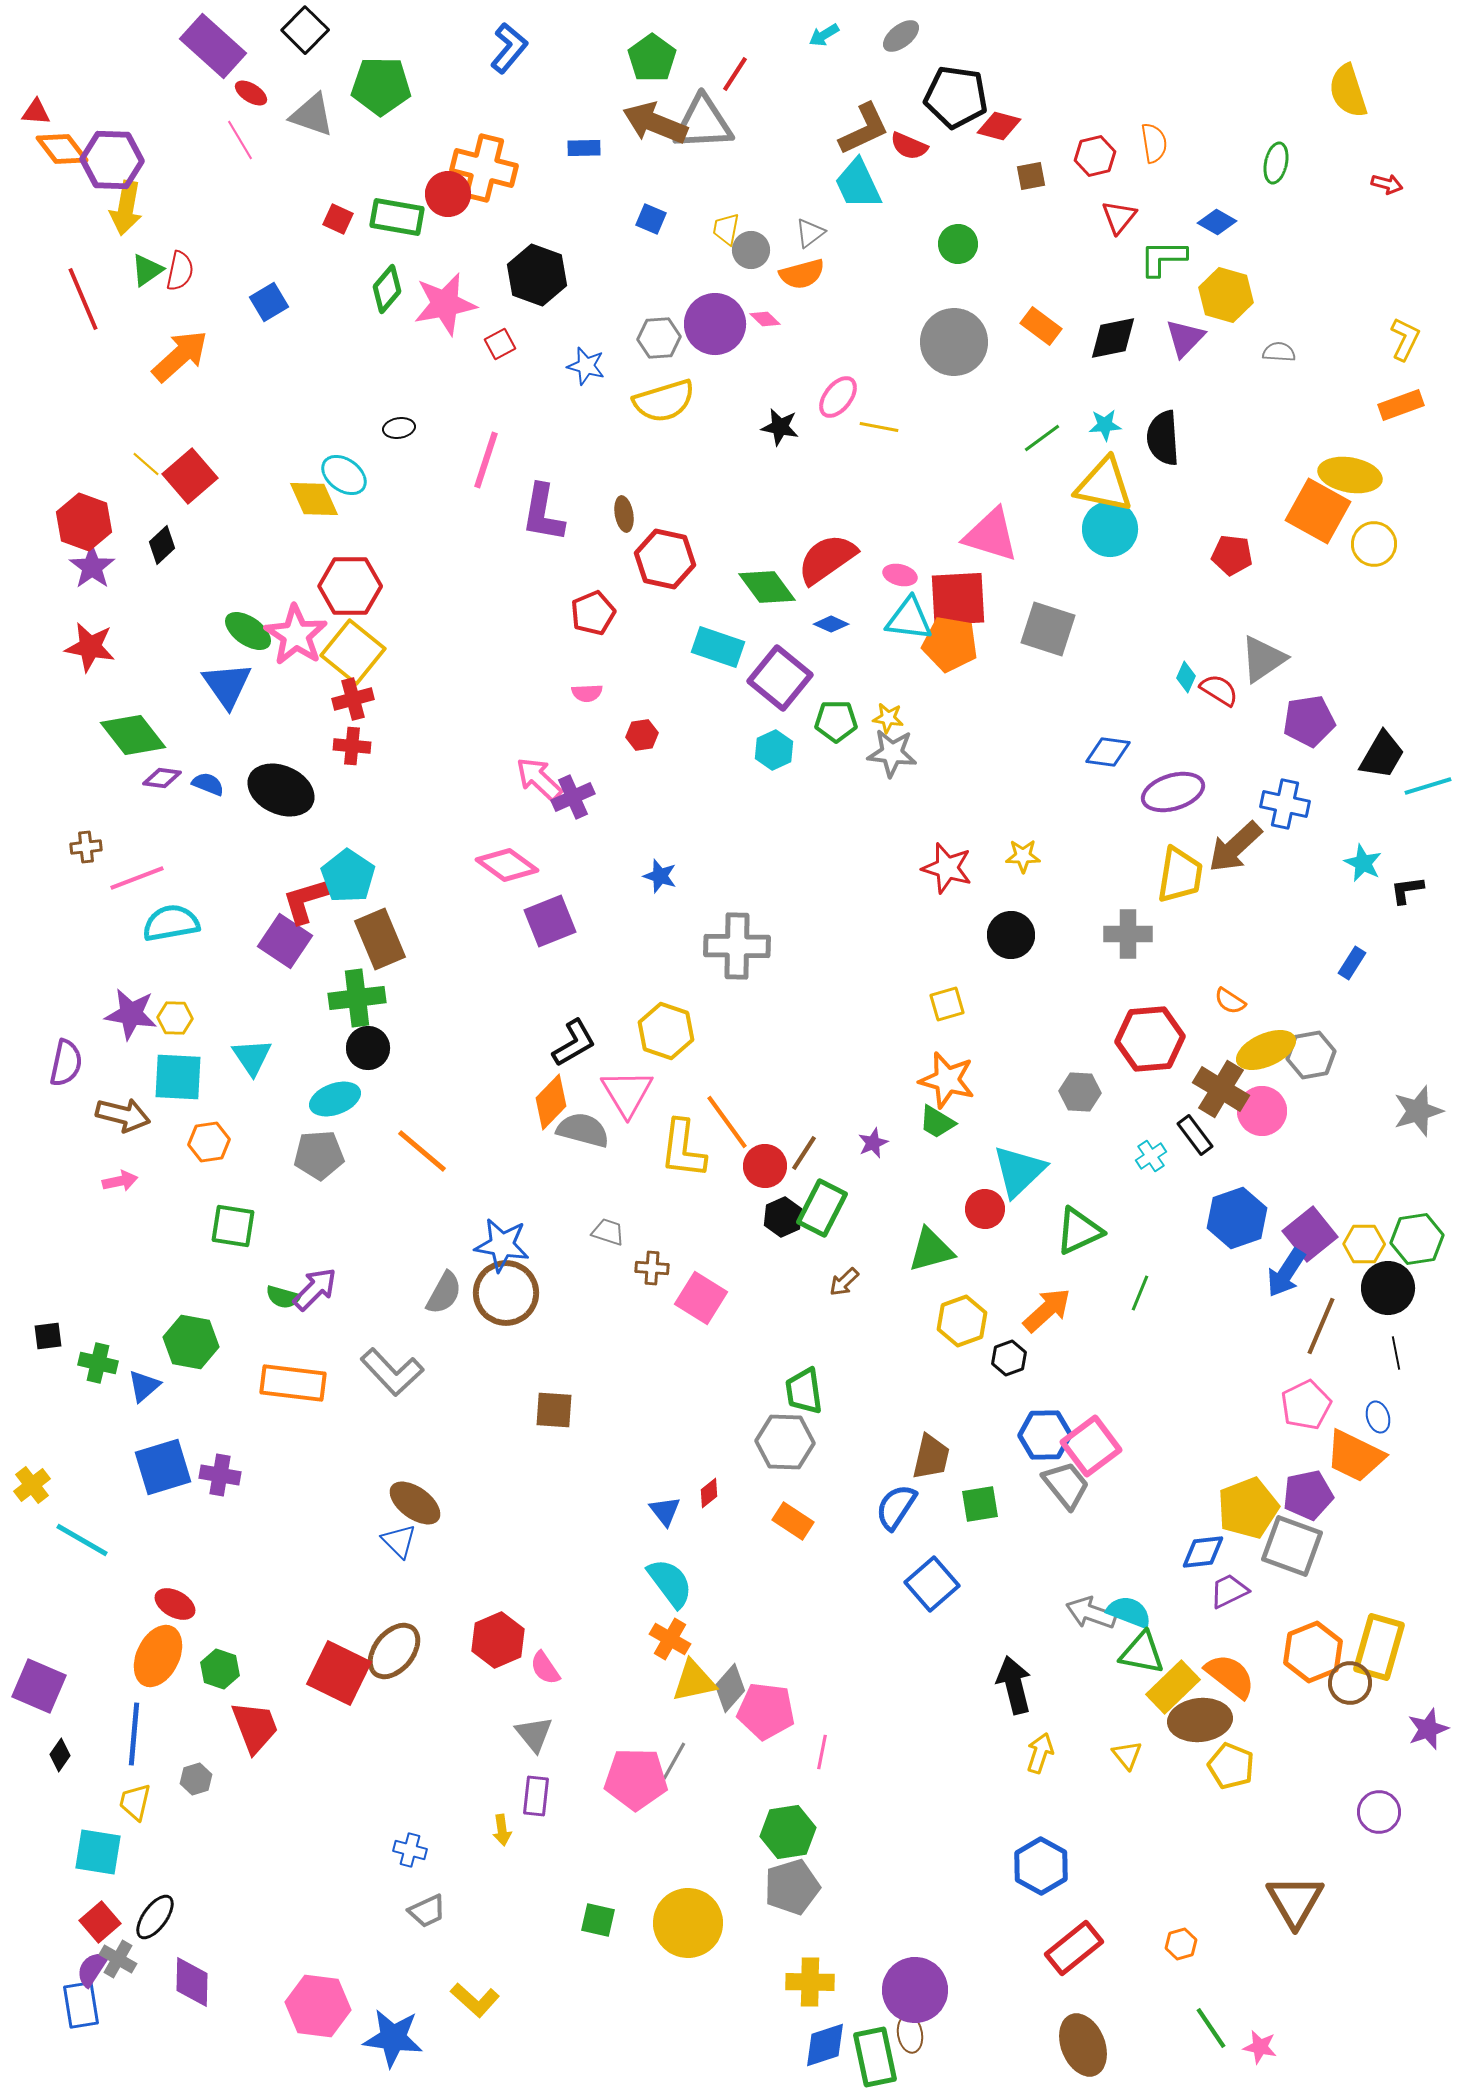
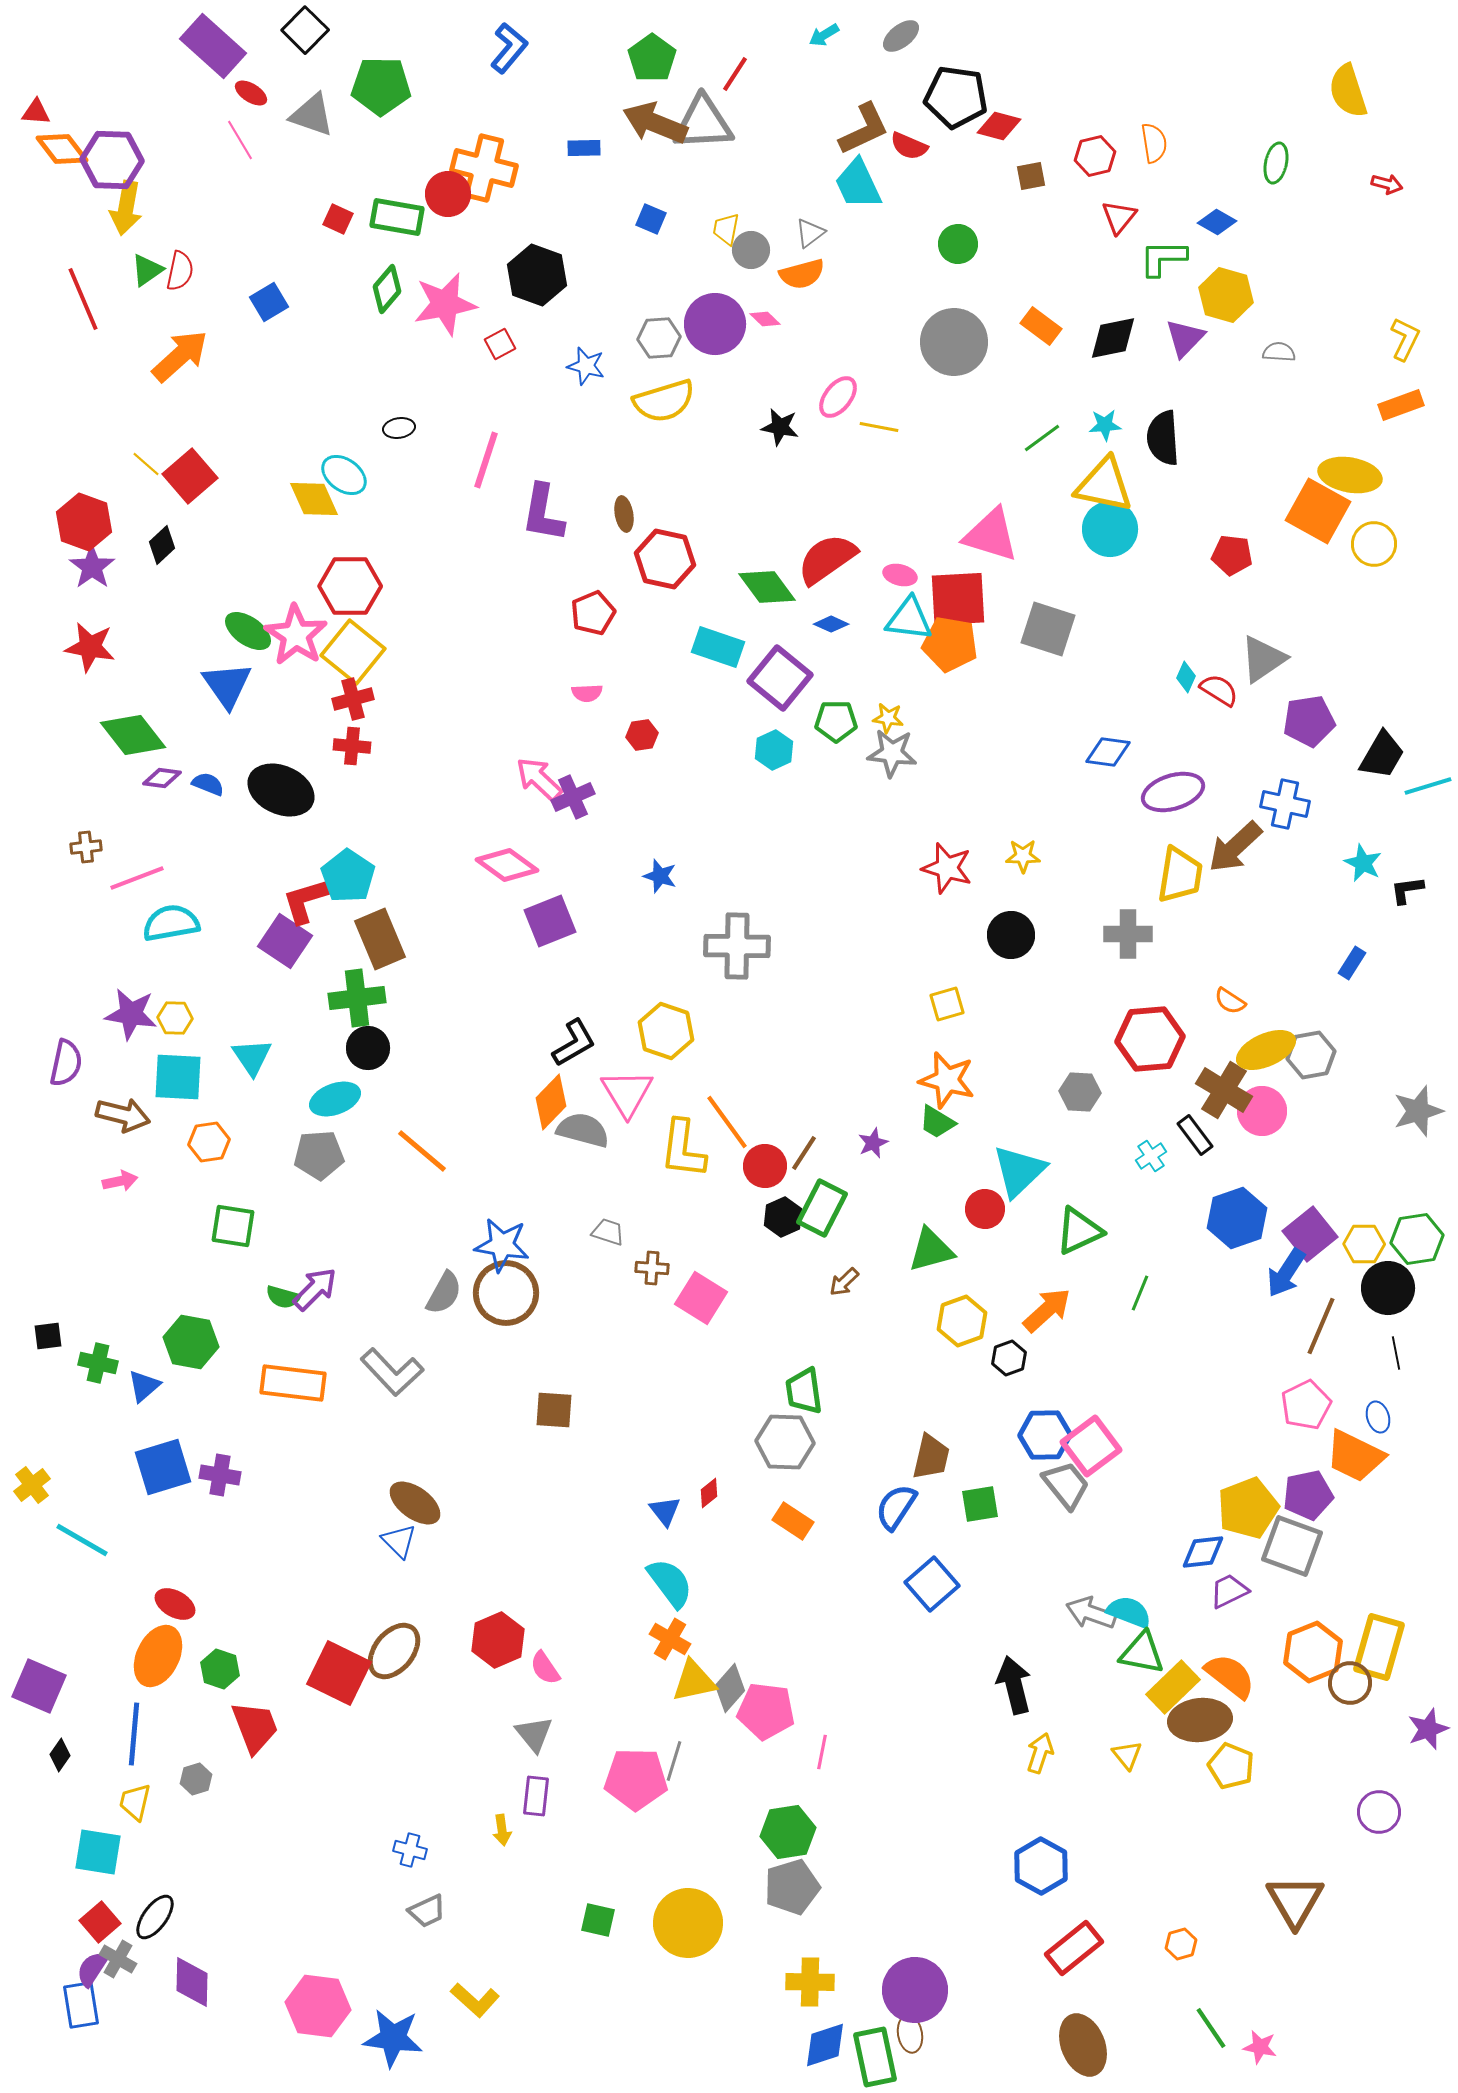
brown cross at (1221, 1089): moved 3 px right, 1 px down
gray line at (674, 1761): rotated 12 degrees counterclockwise
